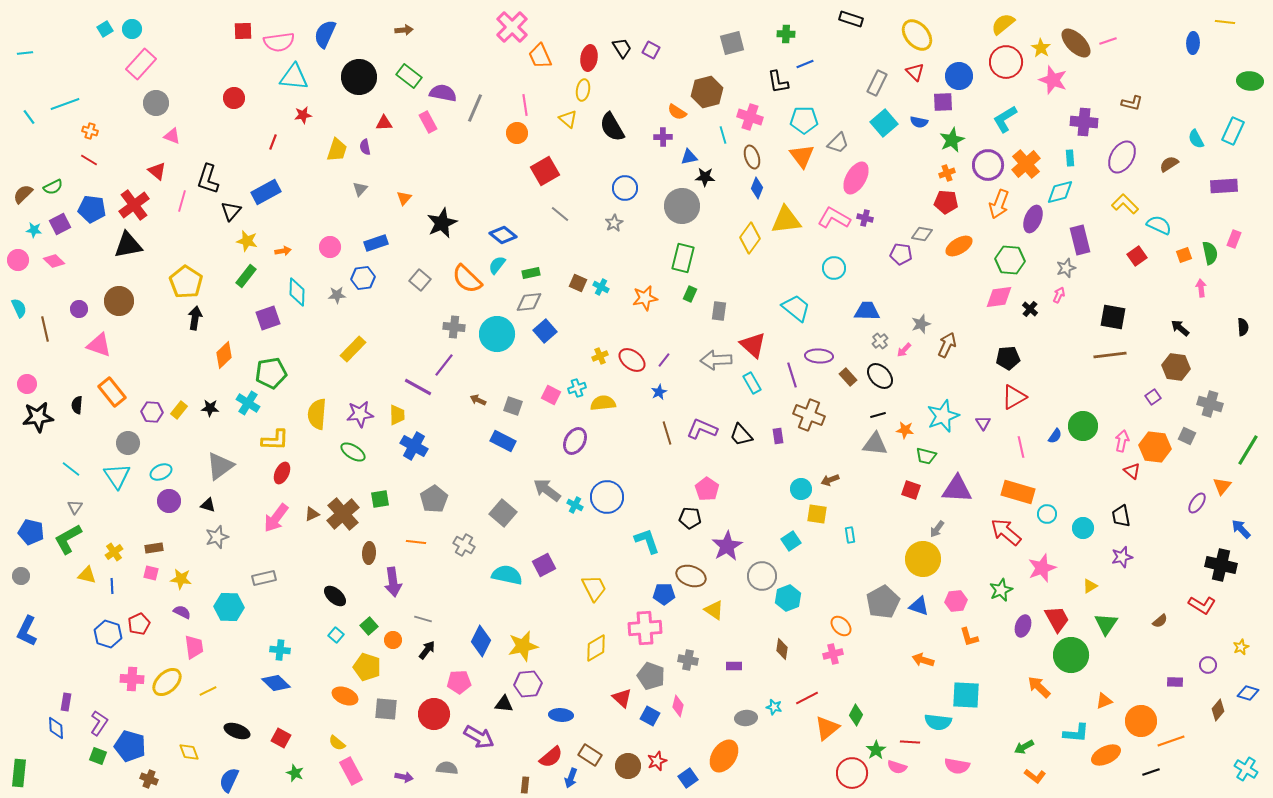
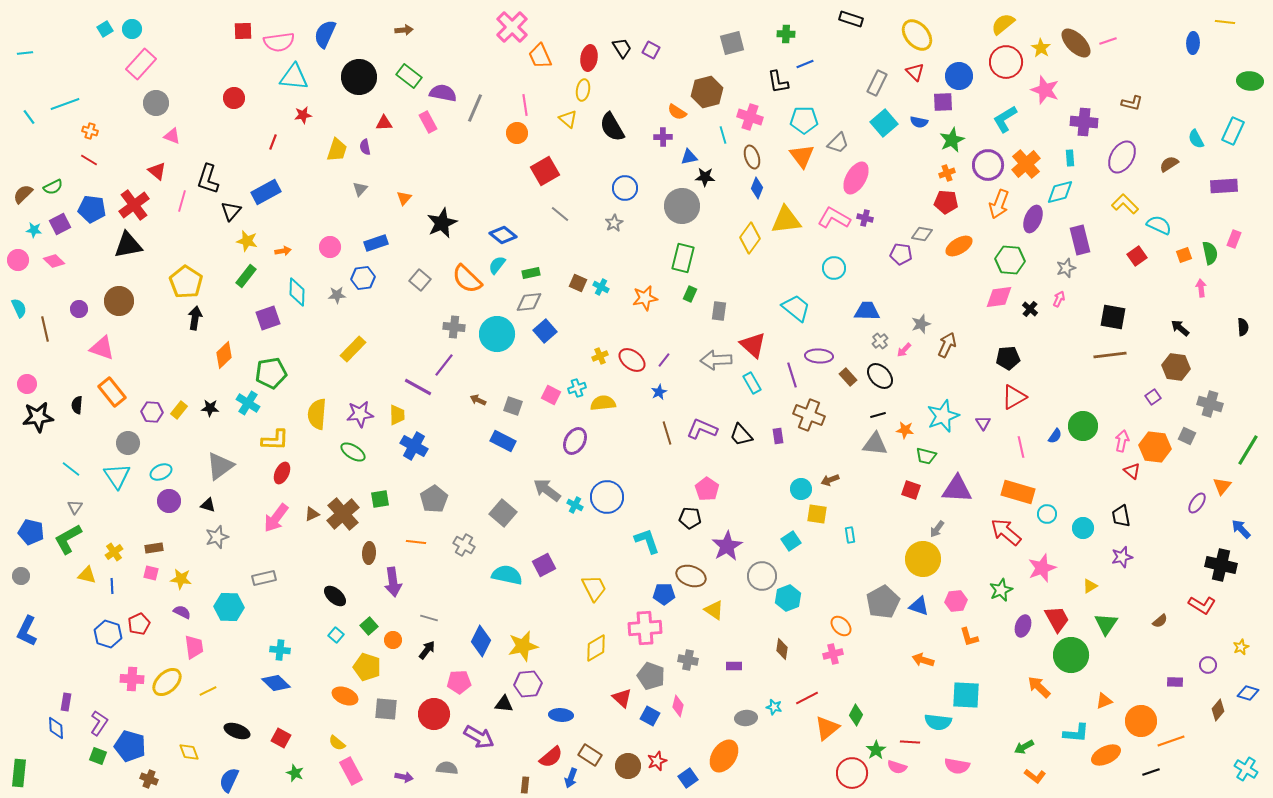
pink star at (1053, 80): moved 8 px left, 10 px down
pink arrow at (1059, 295): moved 4 px down
pink triangle at (99, 345): moved 3 px right, 3 px down
gray line at (423, 619): moved 6 px right, 1 px up
